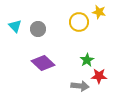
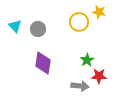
purple diamond: rotated 55 degrees clockwise
